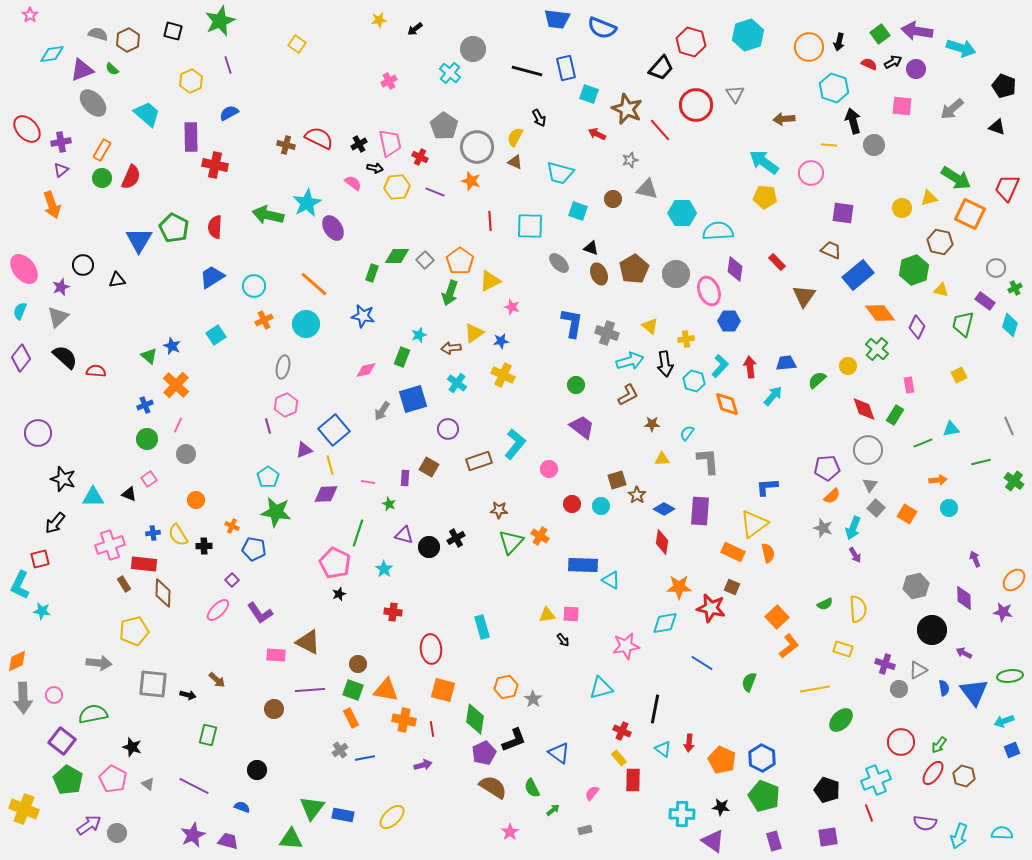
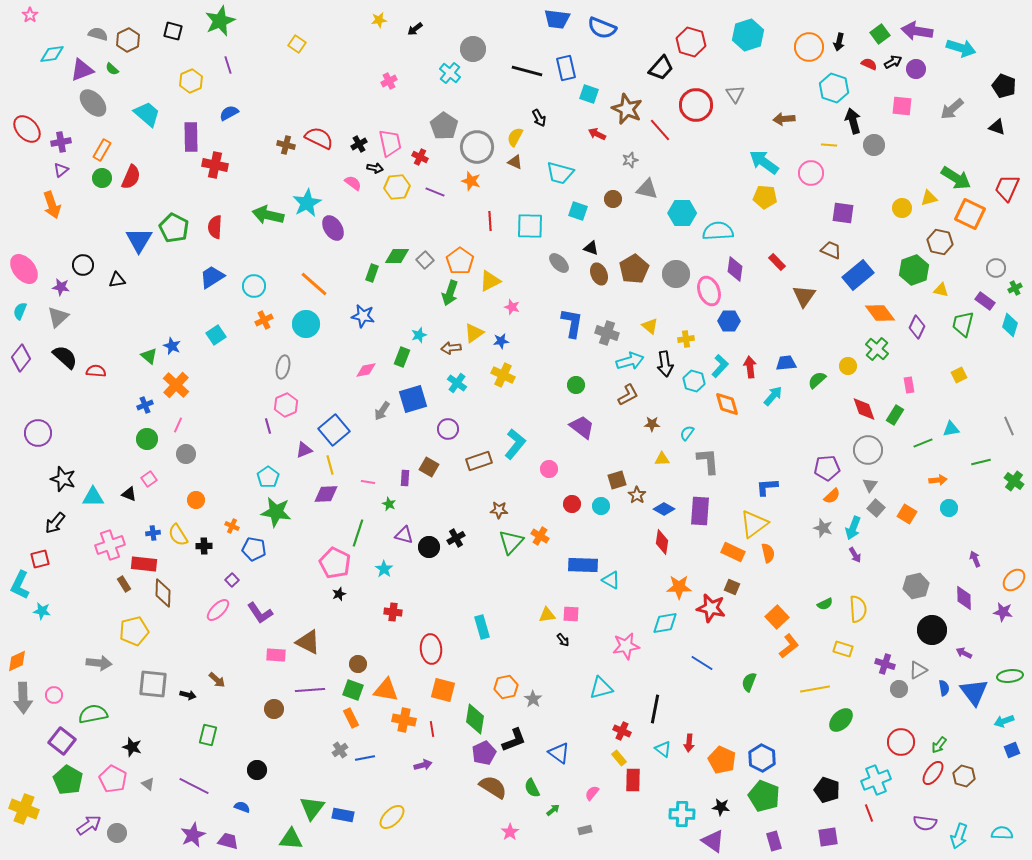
purple star at (61, 287): rotated 30 degrees clockwise
